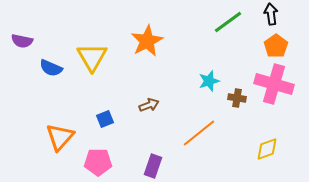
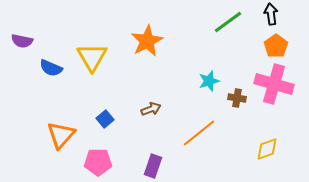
brown arrow: moved 2 px right, 4 px down
blue square: rotated 18 degrees counterclockwise
orange triangle: moved 1 px right, 2 px up
